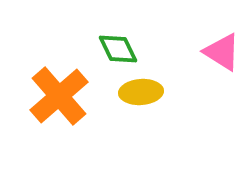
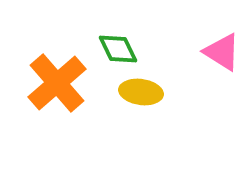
yellow ellipse: rotated 12 degrees clockwise
orange cross: moved 2 px left, 13 px up
